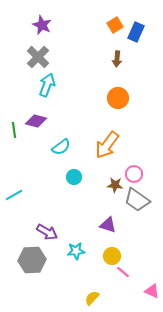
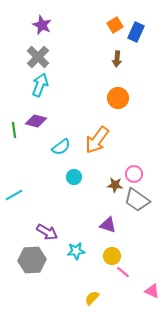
cyan arrow: moved 7 px left
orange arrow: moved 10 px left, 5 px up
